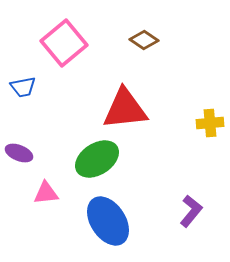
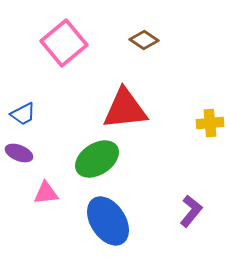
blue trapezoid: moved 27 px down; rotated 16 degrees counterclockwise
